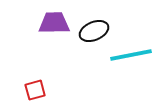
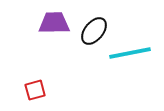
black ellipse: rotated 28 degrees counterclockwise
cyan line: moved 1 px left, 2 px up
